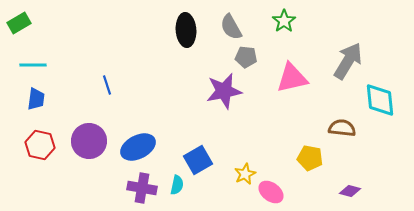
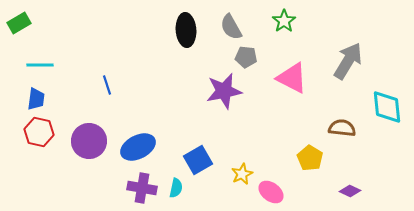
cyan line: moved 7 px right
pink triangle: rotated 40 degrees clockwise
cyan diamond: moved 7 px right, 7 px down
red hexagon: moved 1 px left, 13 px up
yellow pentagon: rotated 20 degrees clockwise
yellow star: moved 3 px left
cyan semicircle: moved 1 px left, 3 px down
purple diamond: rotated 10 degrees clockwise
